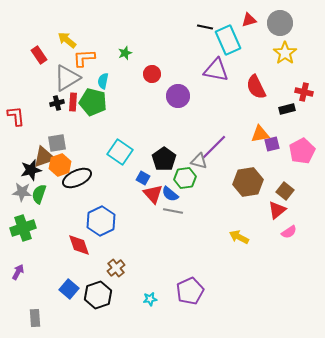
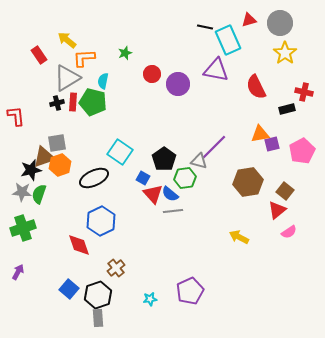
purple circle at (178, 96): moved 12 px up
black ellipse at (77, 178): moved 17 px right
gray line at (173, 211): rotated 18 degrees counterclockwise
gray rectangle at (35, 318): moved 63 px right
